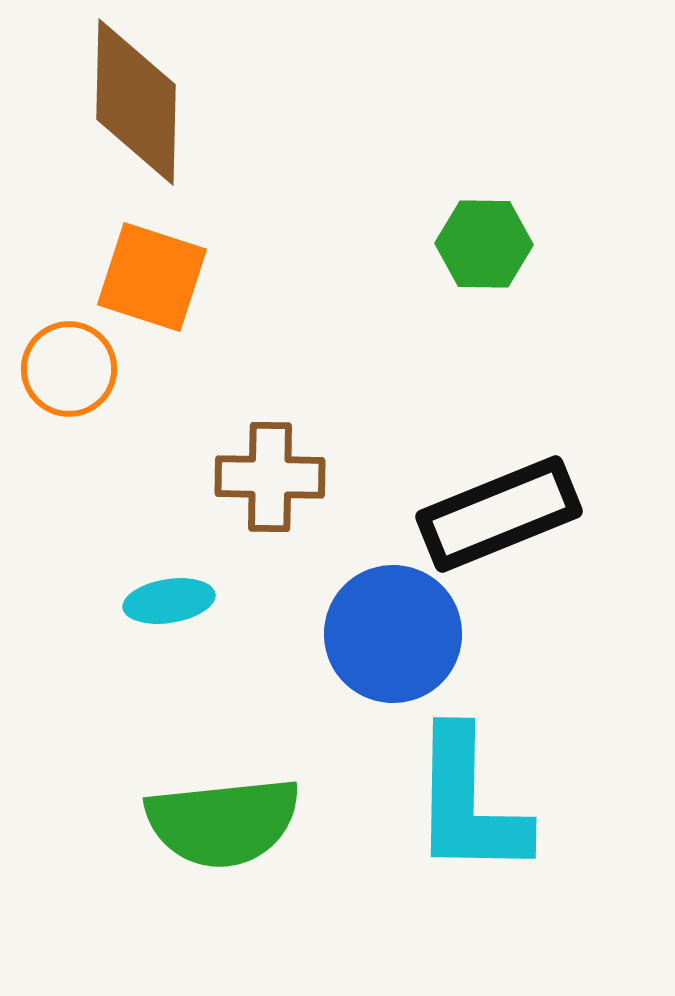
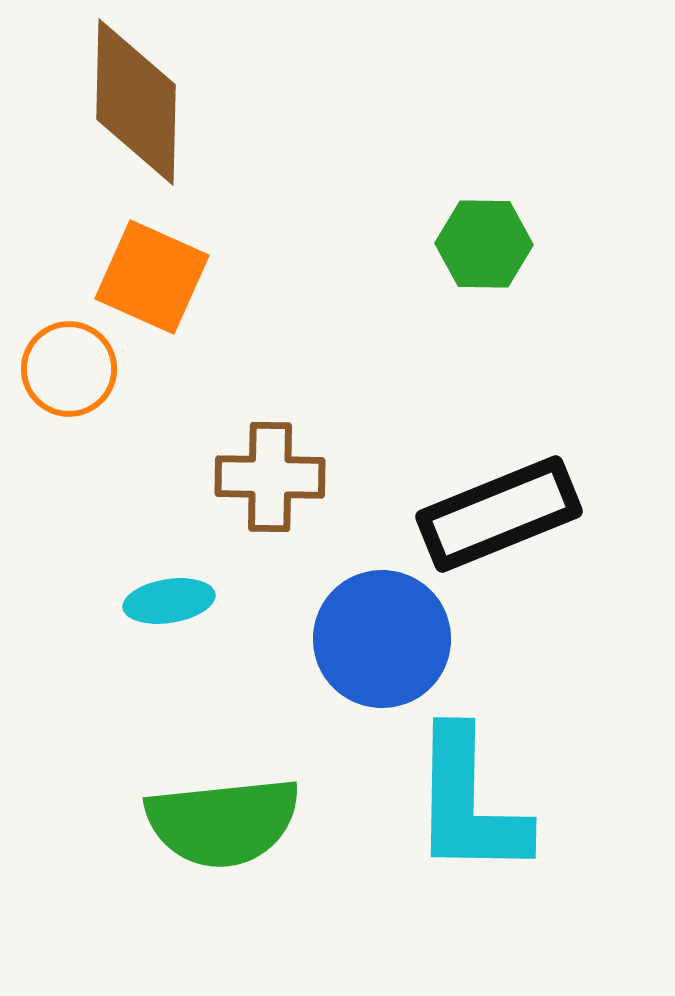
orange square: rotated 6 degrees clockwise
blue circle: moved 11 px left, 5 px down
